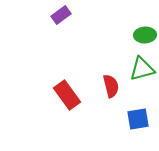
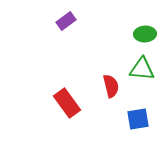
purple rectangle: moved 5 px right, 6 px down
green ellipse: moved 1 px up
green triangle: rotated 20 degrees clockwise
red rectangle: moved 8 px down
